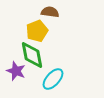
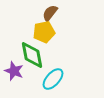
brown semicircle: moved 1 px down; rotated 60 degrees counterclockwise
yellow pentagon: moved 7 px right, 1 px down; rotated 10 degrees clockwise
purple star: moved 2 px left
